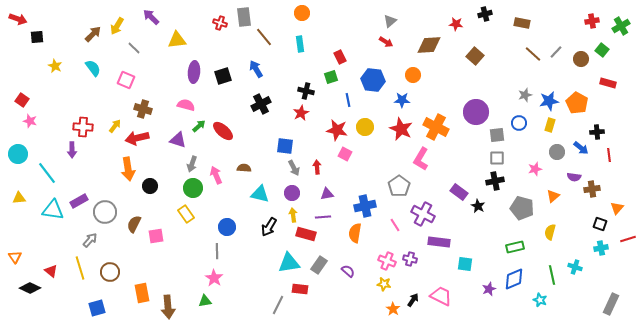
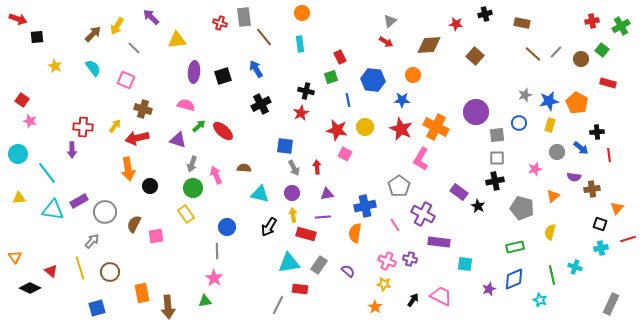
gray arrow at (90, 240): moved 2 px right, 1 px down
orange star at (393, 309): moved 18 px left, 2 px up
